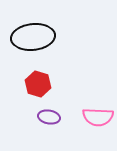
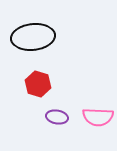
purple ellipse: moved 8 px right
